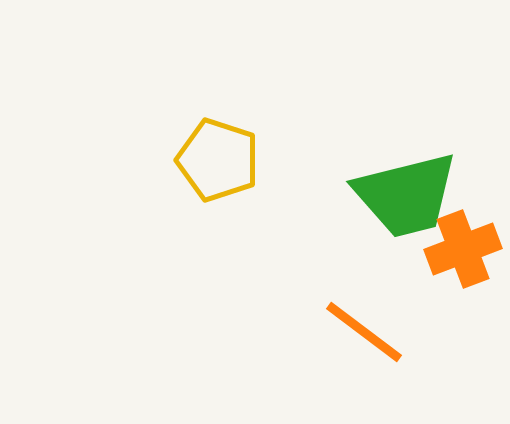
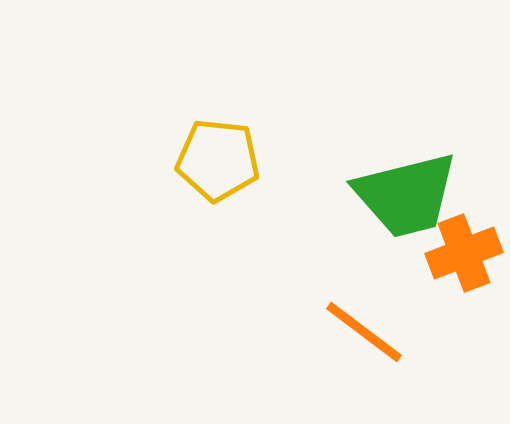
yellow pentagon: rotated 12 degrees counterclockwise
orange cross: moved 1 px right, 4 px down
